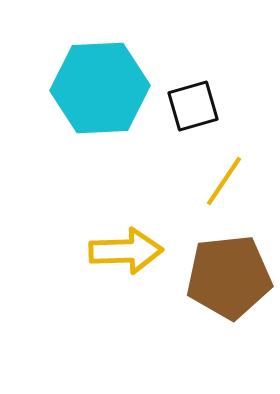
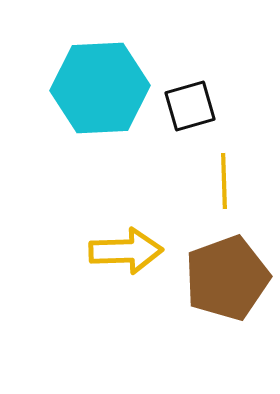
black square: moved 3 px left
yellow line: rotated 36 degrees counterclockwise
brown pentagon: moved 2 px left, 1 px down; rotated 14 degrees counterclockwise
